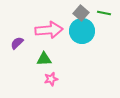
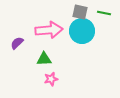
gray square: moved 1 px left, 1 px up; rotated 28 degrees counterclockwise
